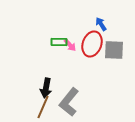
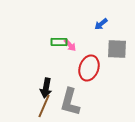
blue arrow: rotated 96 degrees counterclockwise
red ellipse: moved 3 px left, 24 px down
gray square: moved 3 px right, 1 px up
gray L-shape: moved 1 px right; rotated 24 degrees counterclockwise
brown line: moved 1 px right, 1 px up
